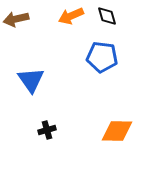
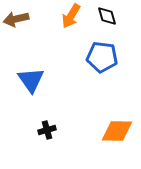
orange arrow: rotated 35 degrees counterclockwise
